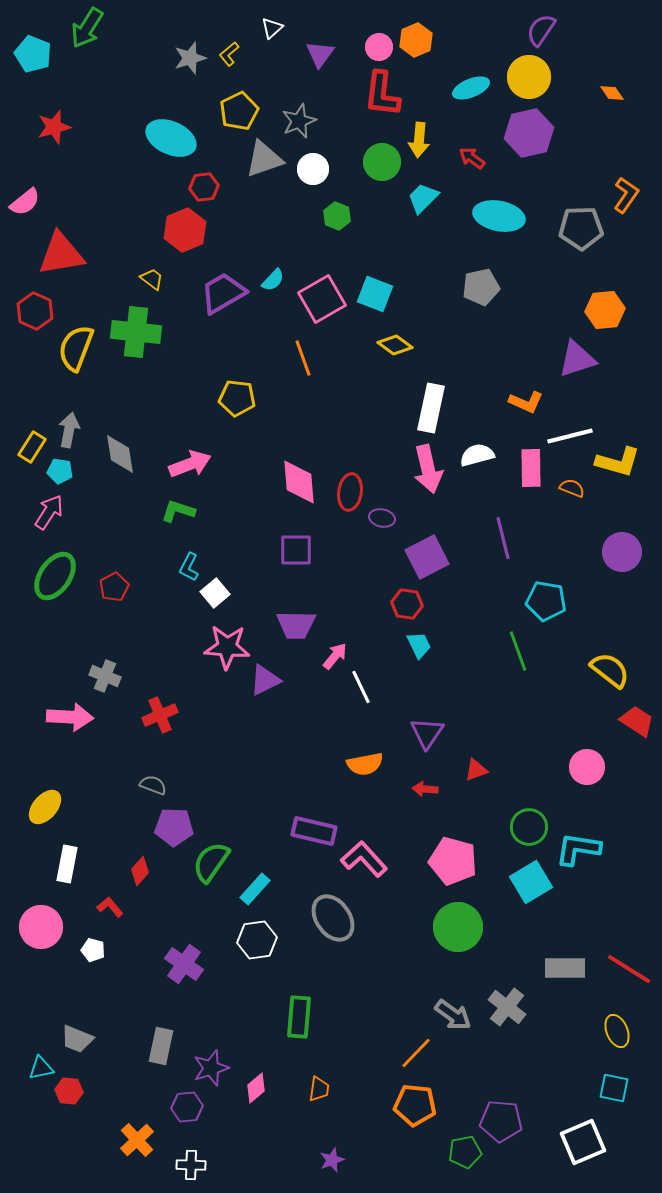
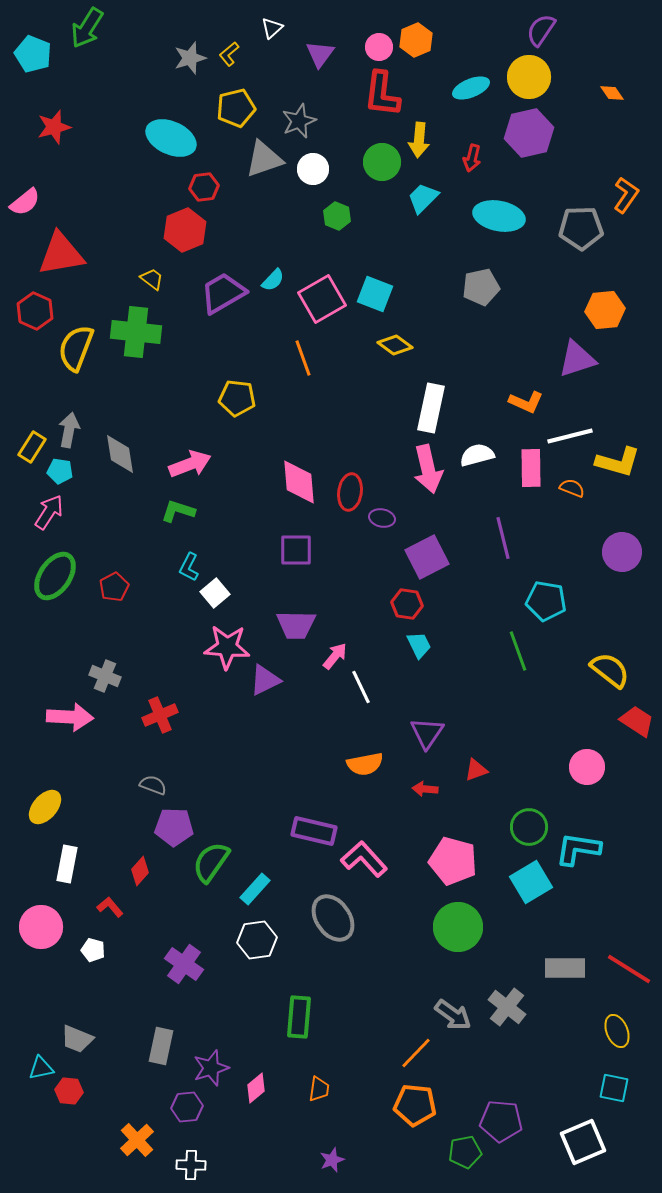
yellow pentagon at (239, 111): moved 3 px left, 3 px up; rotated 12 degrees clockwise
red arrow at (472, 158): rotated 112 degrees counterclockwise
